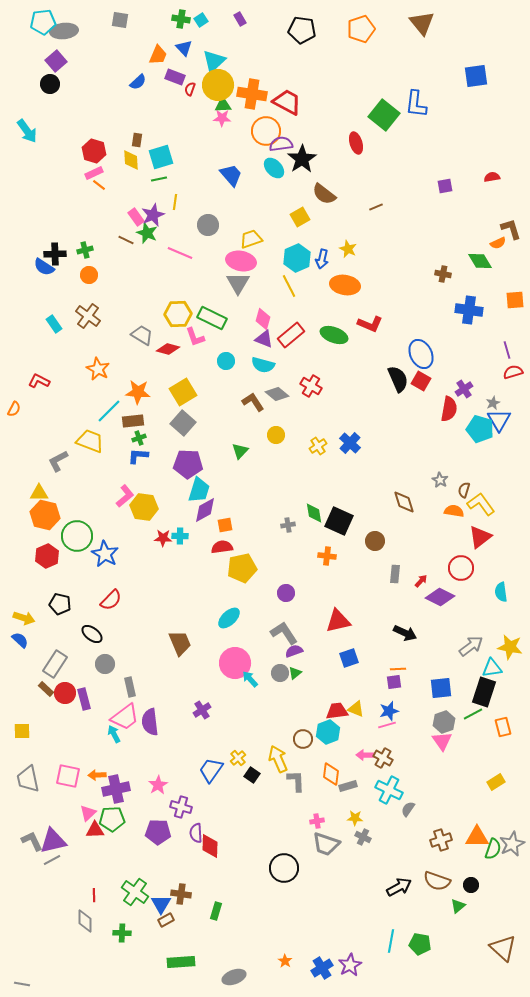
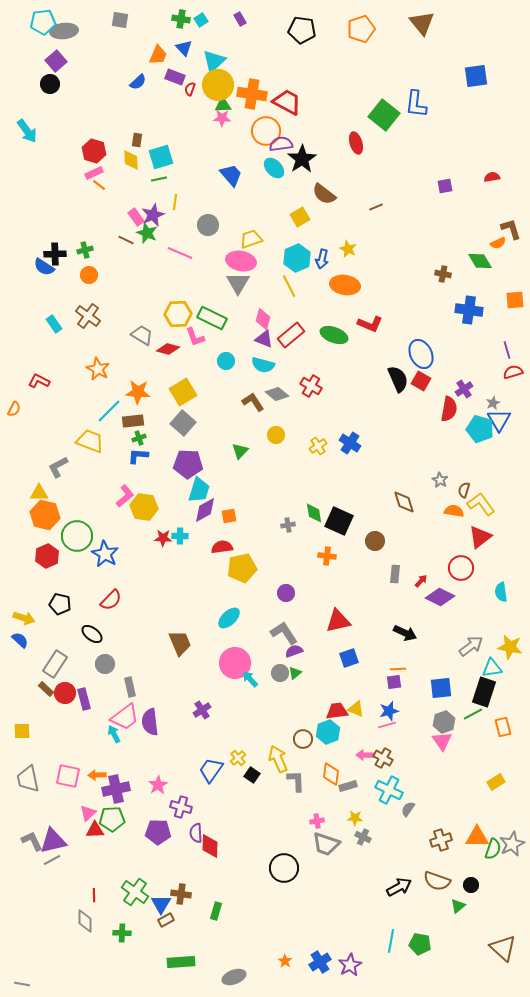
blue cross at (350, 443): rotated 10 degrees counterclockwise
gray L-shape at (58, 461): moved 6 px down
orange square at (225, 525): moved 4 px right, 9 px up
blue cross at (322, 968): moved 2 px left, 6 px up
